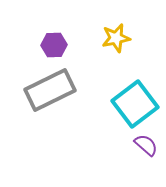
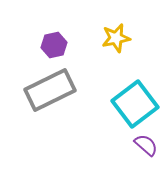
purple hexagon: rotated 10 degrees counterclockwise
